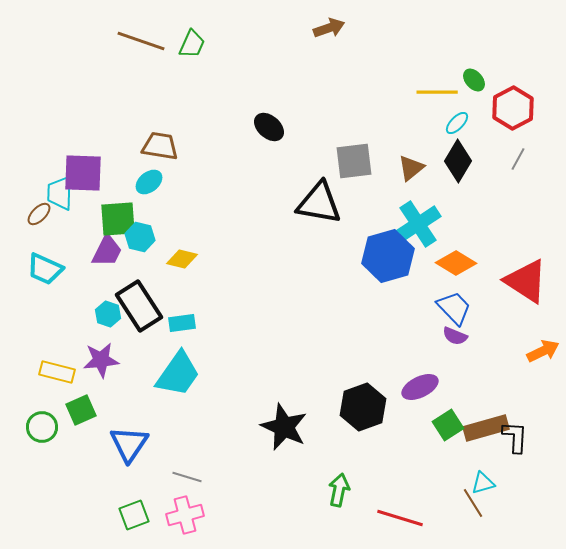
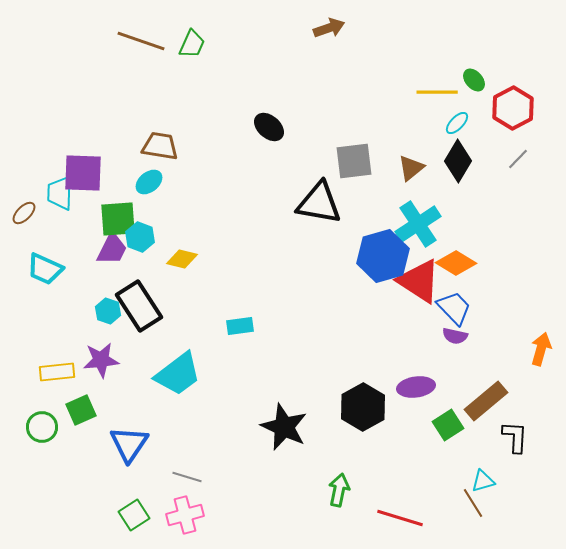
gray line at (518, 159): rotated 15 degrees clockwise
brown ellipse at (39, 214): moved 15 px left, 1 px up
cyan hexagon at (140, 237): rotated 8 degrees clockwise
purple trapezoid at (107, 251): moved 5 px right, 2 px up
blue hexagon at (388, 256): moved 5 px left
red triangle at (526, 281): moved 107 px left
cyan hexagon at (108, 314): moved 3 px up
cyan rectangle at (182, 323): moved 58 px right, 3 px down
purple semicircle at (455, 336): rotated 10 degrees counterclockwise
orange arrow at (543, 351): moved 2 px left, 2 px up; rotated 48 degrees counterclockwise
yellow rectangle at (57, 372): rotated 20 degrees counterclockwise
cyan trapezoid at (178, 374): rotated 18 degrees clockwise
purple ellipse at (420, 387): moved 4 px left; rotated 18 degrees clockwise
black hexagon at (363, 407): rotated 9 degrees counterclockwise
brown rectangle at (486, 428): moved 27 px up; rotated 24 degrees counterclockwise
cyan triangle at (483, 483): moved 2 px up
green square at (134, 515): rotated 12 degrees counterclockwise
